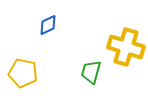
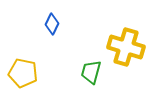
blue diamond: moved 4 px right, 1 px up; rotated 40 degrees counterclockwise
